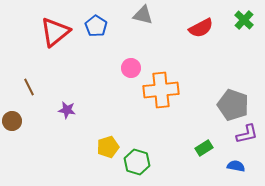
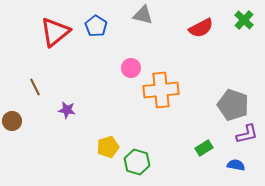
brown line: moved 6 px right
blue semicircle: moved 1 px up
